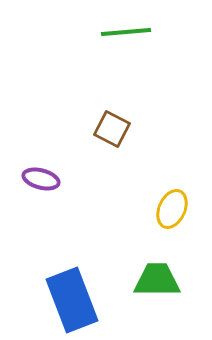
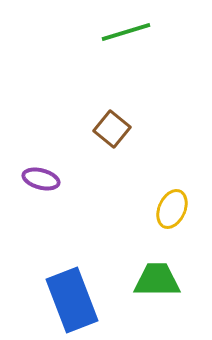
green line: rotated 12 degrees counterclockwise
brown square: rotated 12 degrees clockwise
